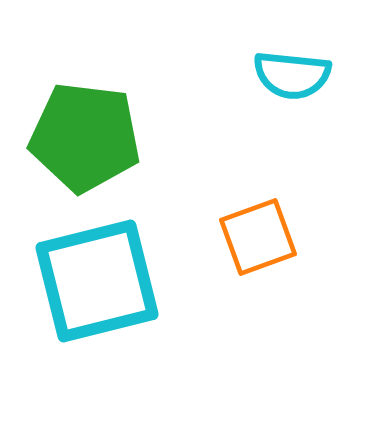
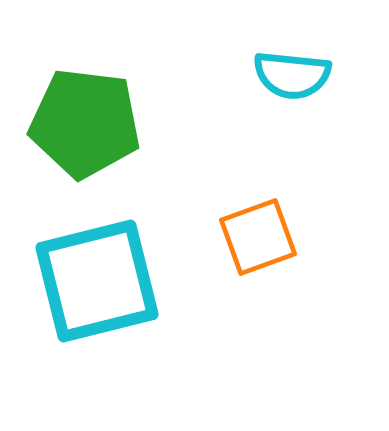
green pentagon: moved 14 px up
